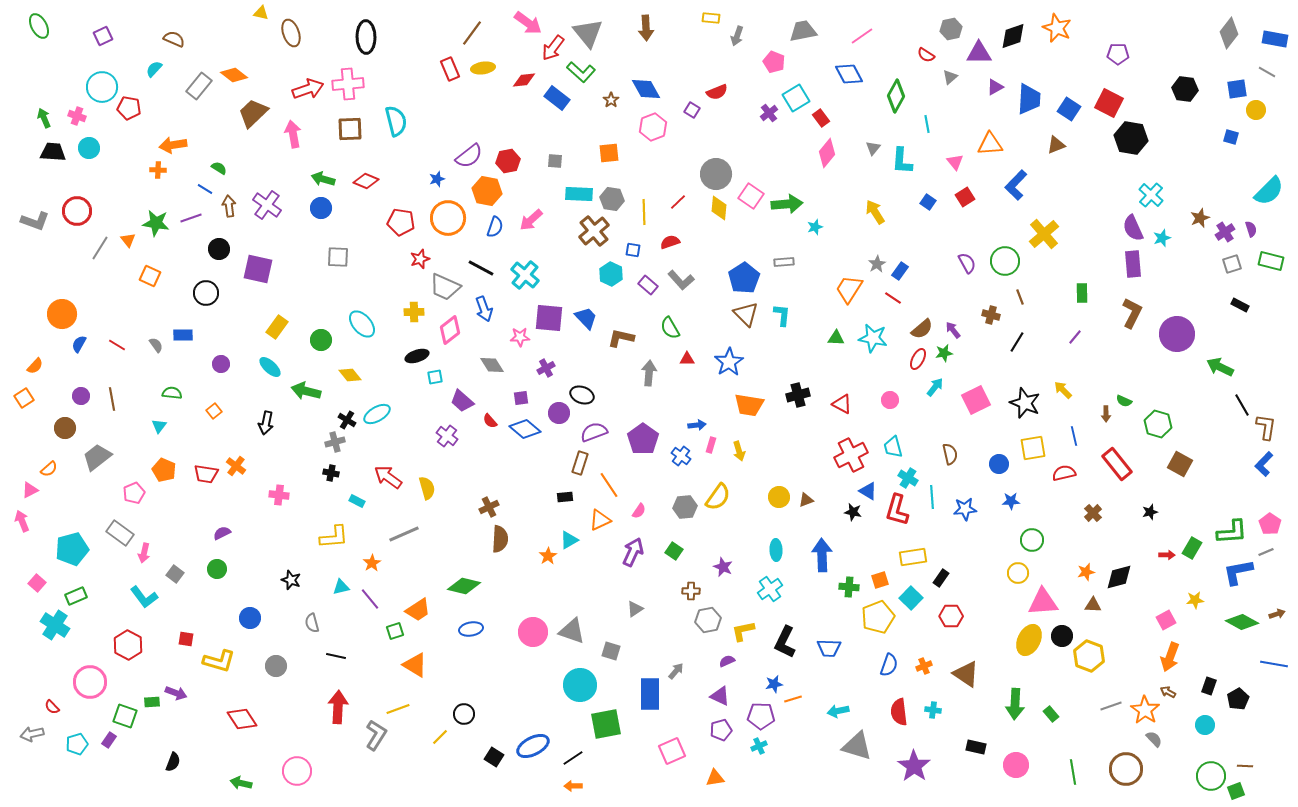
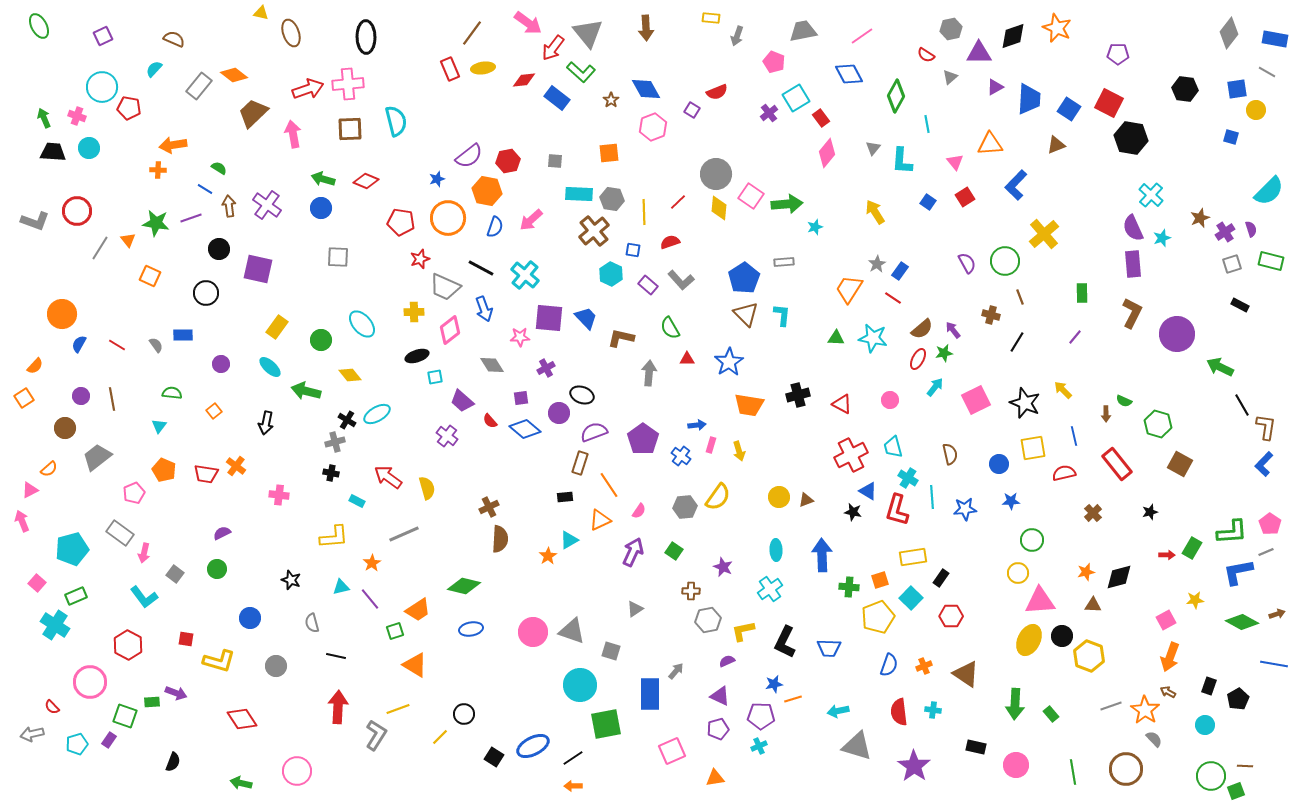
pink triangle at (1043, 602): moved 3 px left, 1 px up
purple pentagon at (721, 730): moved 3 px left, 1 px up
